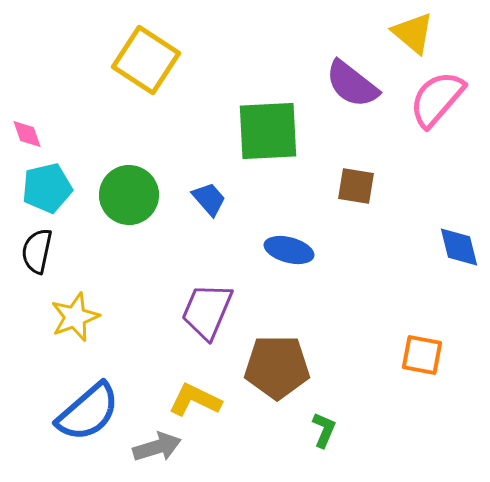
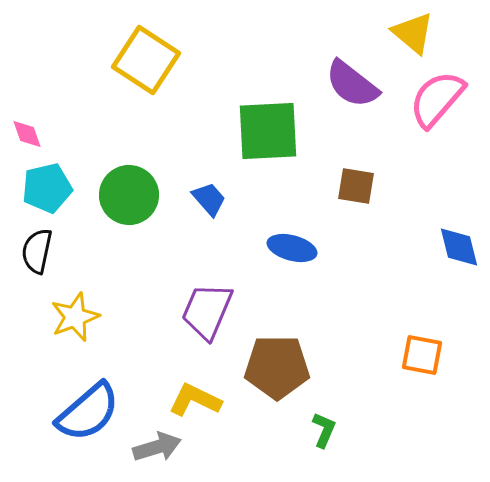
blue ellipse: moved 3 px right, 2 px up
